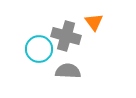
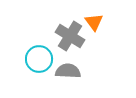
gray cross: moved 4 px right; rotated 16 degrees clockwise
cyan circle: moved 10 px down
